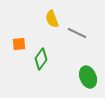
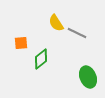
yellow semicircle: moved 4 px right, 4 px down; rotated 12 degrees counterclockwise
orange square: moved 2 px right, 1 px up
green diamond: rotated 15 degrees clockwise
